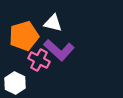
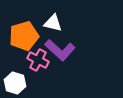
purple L-shape: moved 1 px right
pink cross: moved 1 px left
white hexagon: rotated 10 degrees counterclockwise
